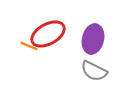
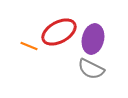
red ellipse: moved 11 px right, 2 px up
gray semicircle: moved 3 px left, 2 px up
